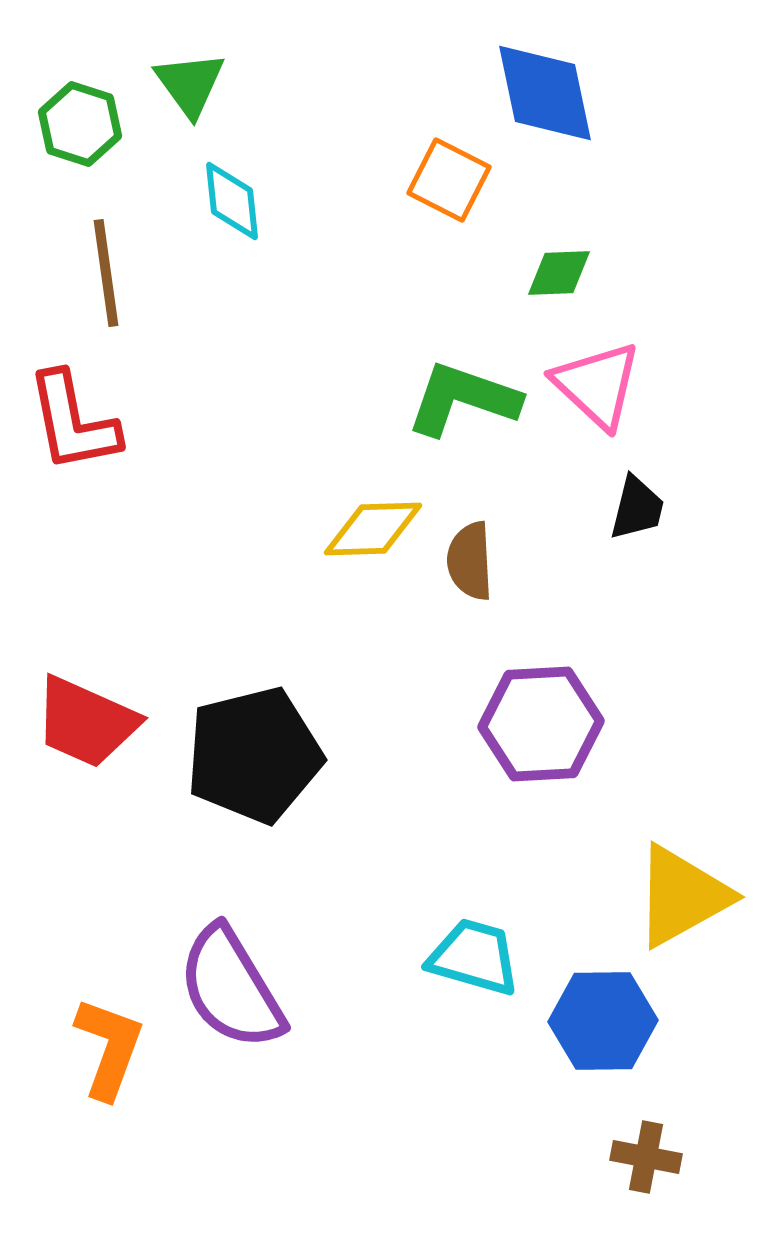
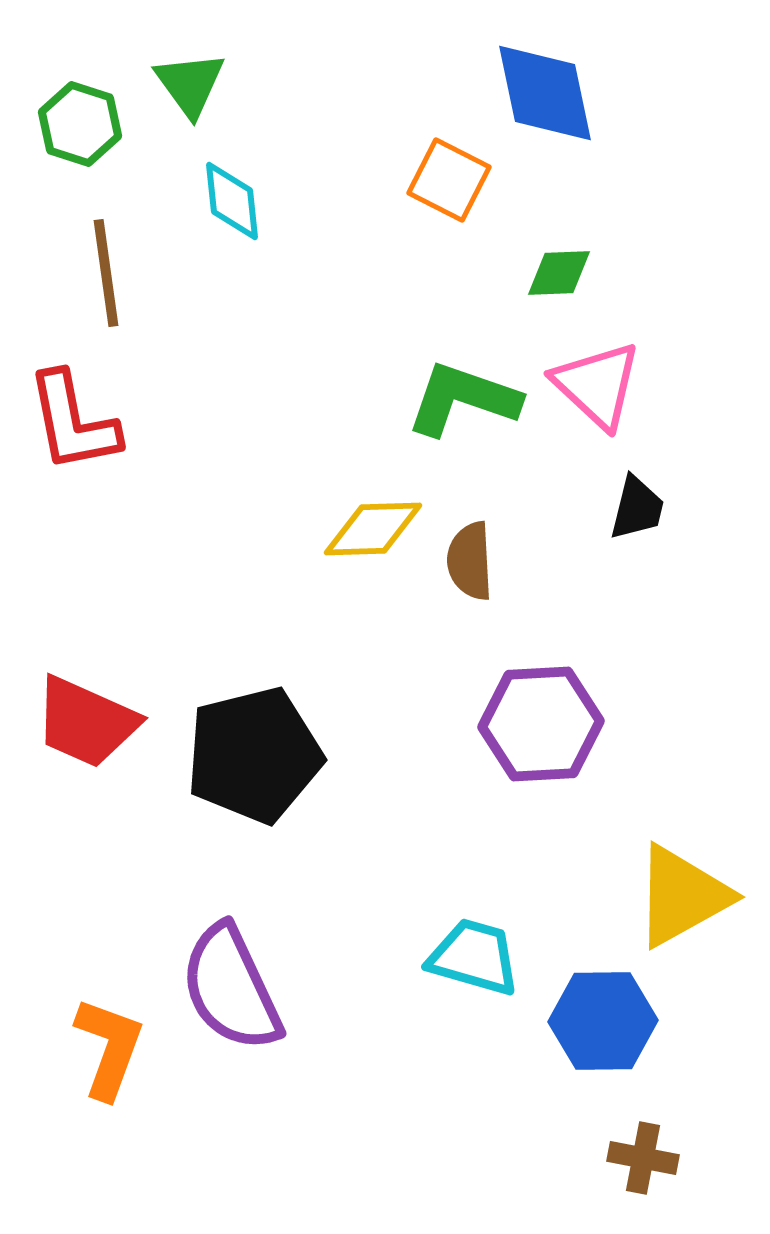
purple semicircle: rotated 6 degrees clockwise
brown cross: moved 3 px left, 1 px down
